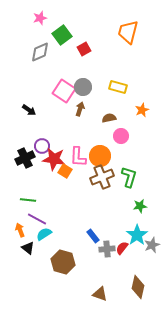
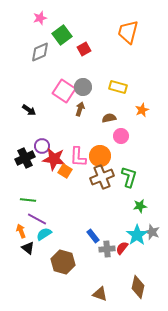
orange arrow: moved 1 px right, 1 px down
gray star: moved 13 px up; rotated 28 degrees counterclockwise
